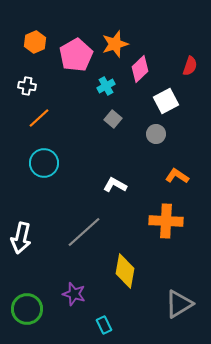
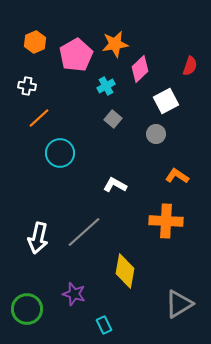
orange star: rotated 8 degrees clockwise
cyan circle: moved 16 px right, 10 px up
white arrow: moved 17 px right
